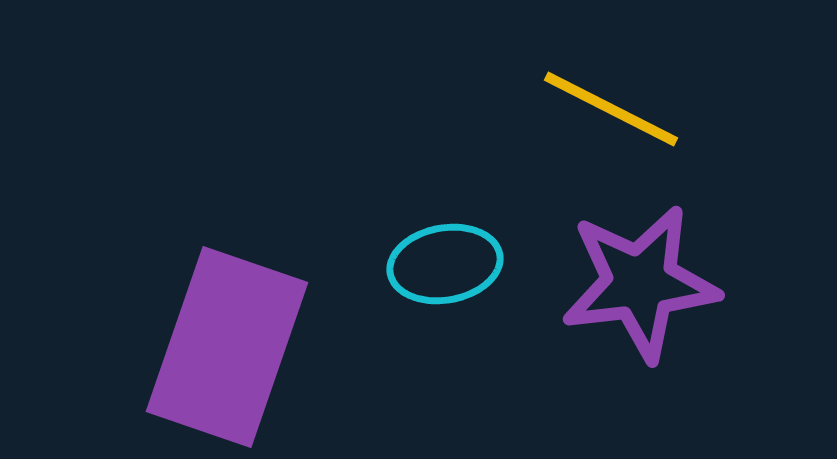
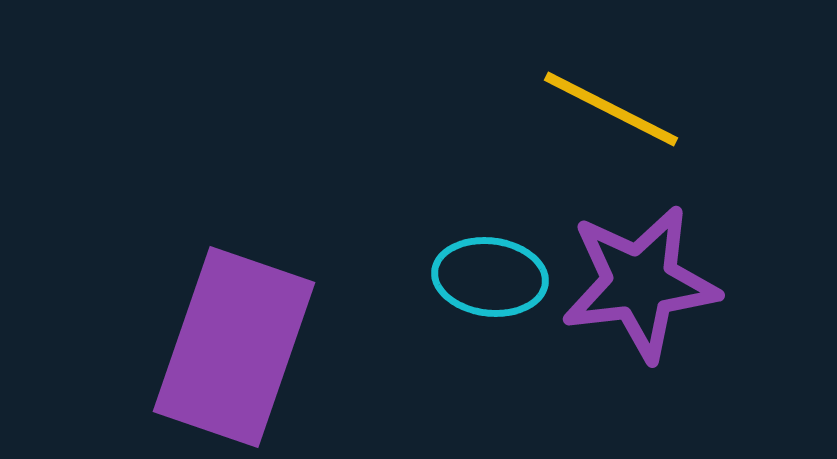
cyan ellipse: moved 45 px right, 13 px down; rotated 17 degrees clockwise
purple rectangle: moved 7 px right
